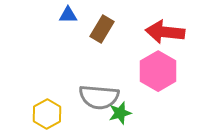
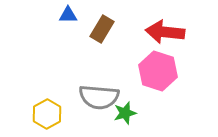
pink hexagon: rotated 12 degrees counterclockwise
green star: moved 5 px right
